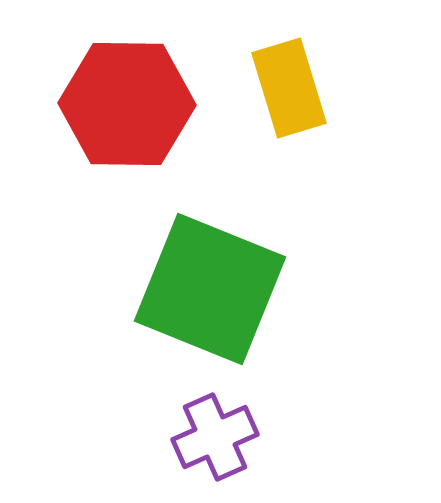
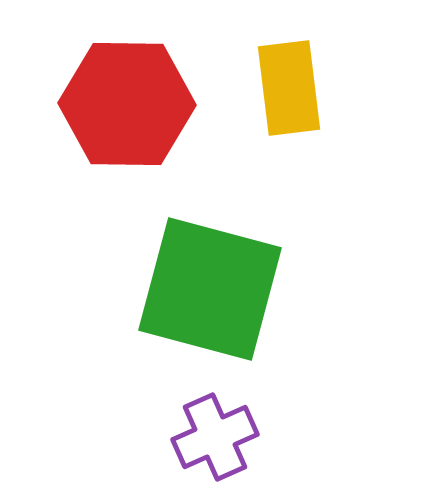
yellow rectangle: rotated 10 degrees clockwise
green square: rotated 7 degrees counterclockwise
